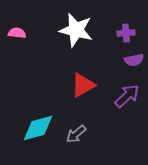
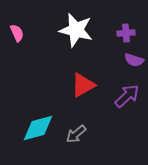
pink semicircle: rotated 60 degrees clockwise
purple semicircle: rotated 30 degrees clockwise
